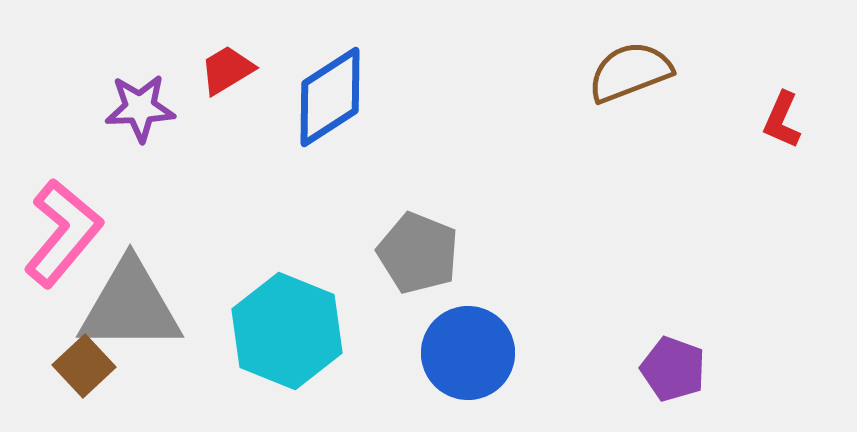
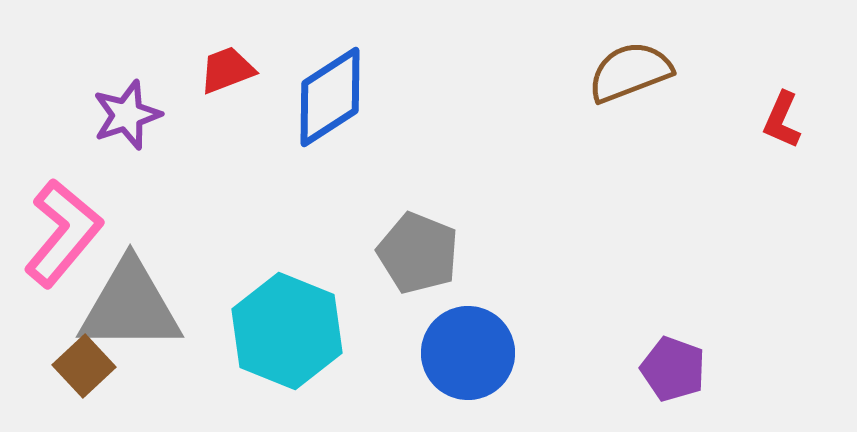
red trapezoid: rotated 10 degrees clockwise
purple star: moved 13 px left, 7 px down; rotated 16 degrees counterclockwise
